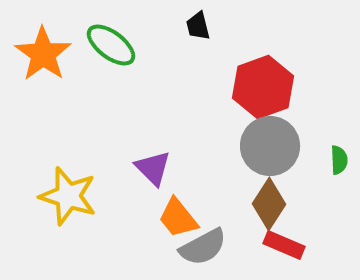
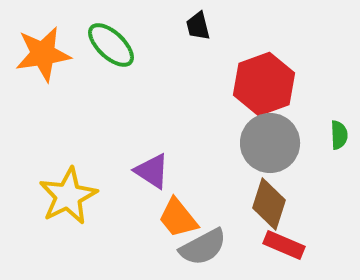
green ellipse: rotated 6 degrees clockwise
orange star: rotated 28 degrees clockwise
red hexagon: moved 1 px right, 3 px up
gray circle: moved 3 px up
green semicircle: moved 25 px up
purple triangle: moved 1 px left, 3 px down; rotated 12 degrees counterclockwise
yellow star: rotated 28 degrees clockwise
brown diamond: rotated 15 degrees counterclockwise
